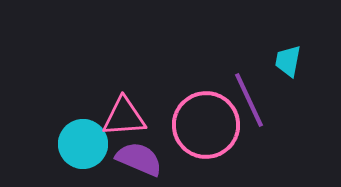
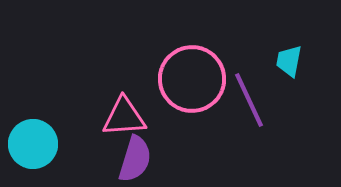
cyan trapezoid: moved 1 px right
pink circle: moved 14 px left, 46 px up
cyan circle: moved 50 px left
purple semicircle: moved 4 px left; rotated 84 degrees clockwise
